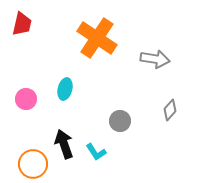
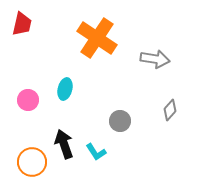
pink circle: moved 2 px right, 1 px down
orange circle: moved 1 px left, 2 px up
